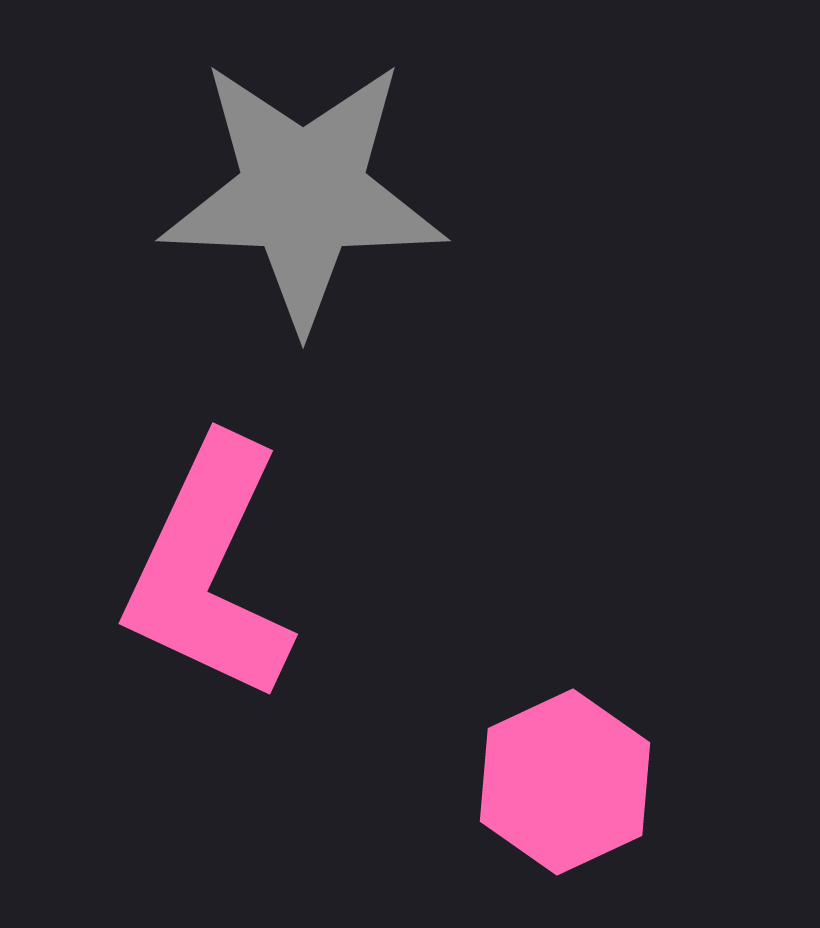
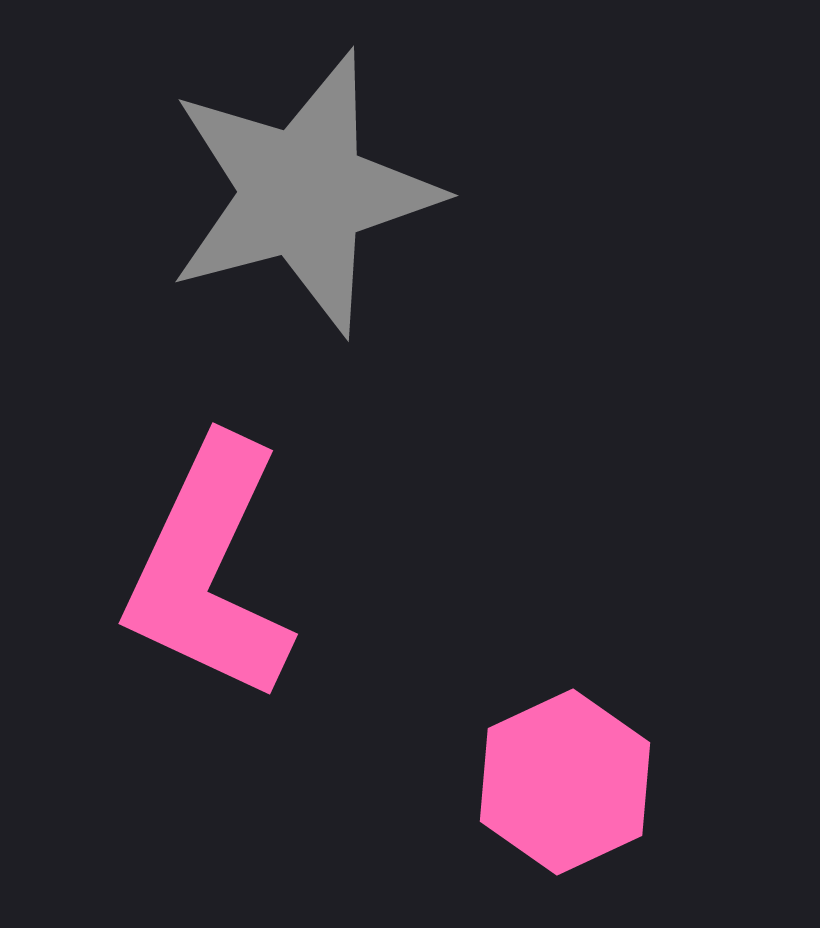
gray star: rotated 17 degrees counterclockwise
